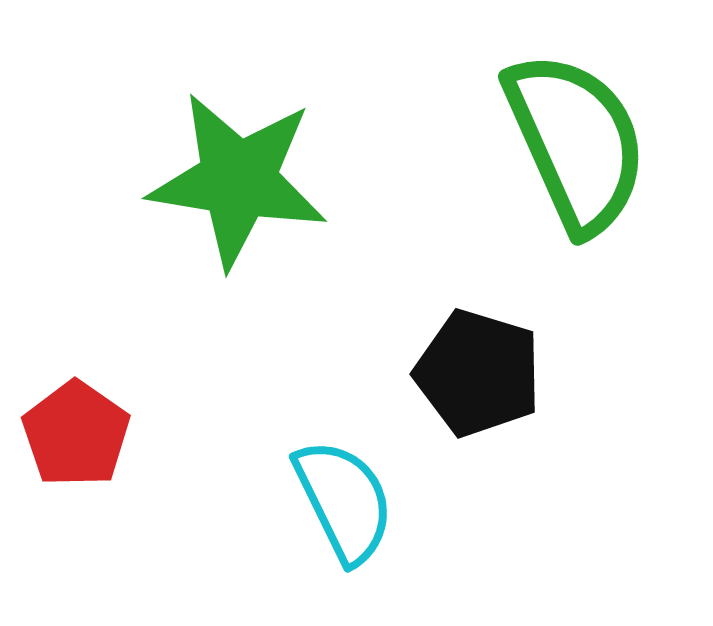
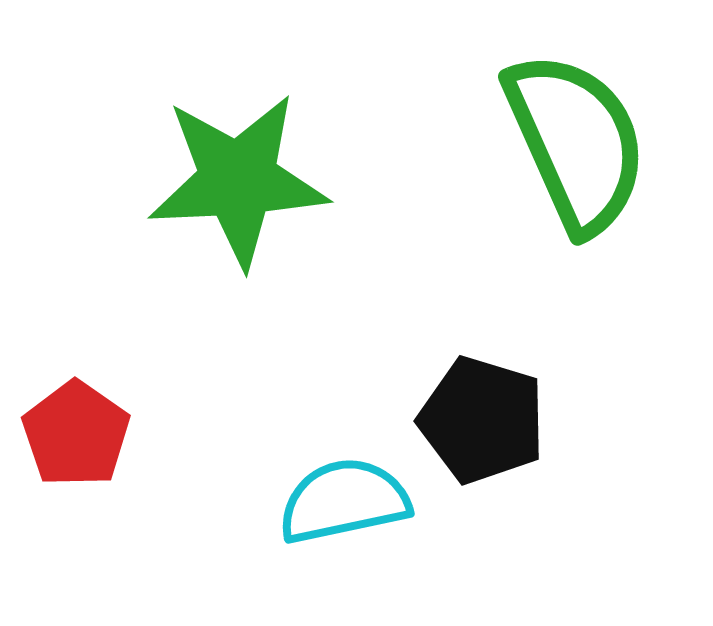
green star: rotated 12 degrees counterclockwise
black pentagon: moved 4 px right, 47 px down
cyan semicircle: rotated 76 degrees counterclockwise
